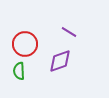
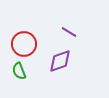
red circle: moved 1 px left
green semicircle: rotated 18 degrees counterclockwise
